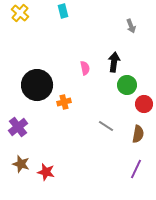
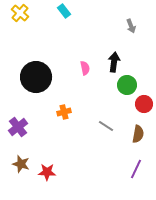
cyan rectangle: moved 1 px right; rotated 24 degrees counterclockwise
black circle: moved 1 px left, 8 px up
orange cross: moved 10 px down
red star: moved 1 px right; rotated 12 degrees counterclockwise
